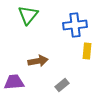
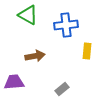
green triangle: rotated 40 degrees counterclockwise
blue cross: moved 9 px left
brown arrow: moved 3 px left, 5 px up
gray rectangle: moved 4 px down
